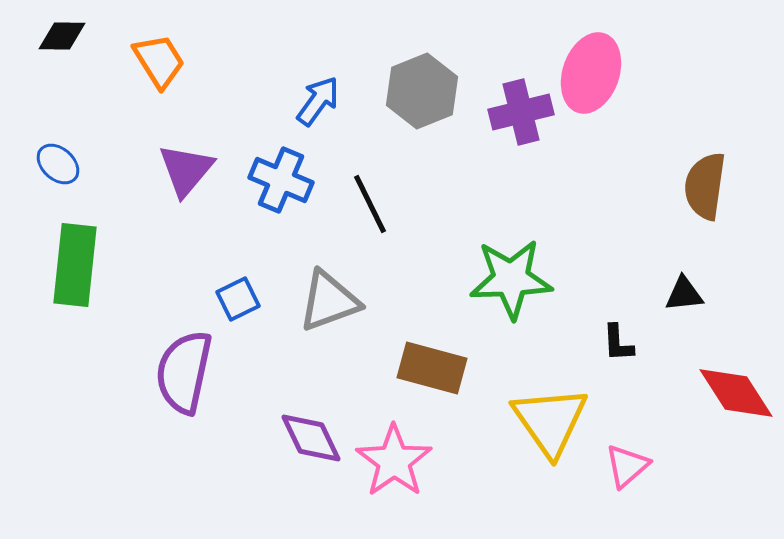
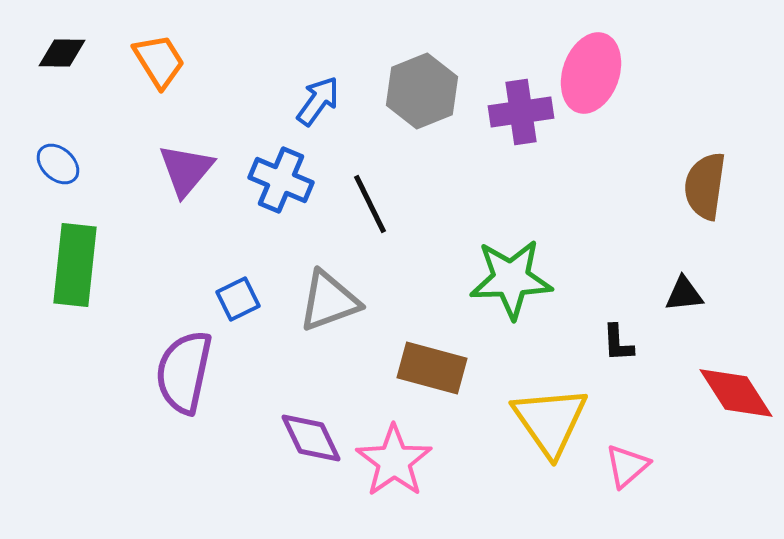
black diamond: moved 17 px down
purple cross: rotated 6 degrees clockwise
